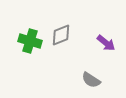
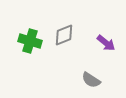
gray diamond: moved 3 px right
